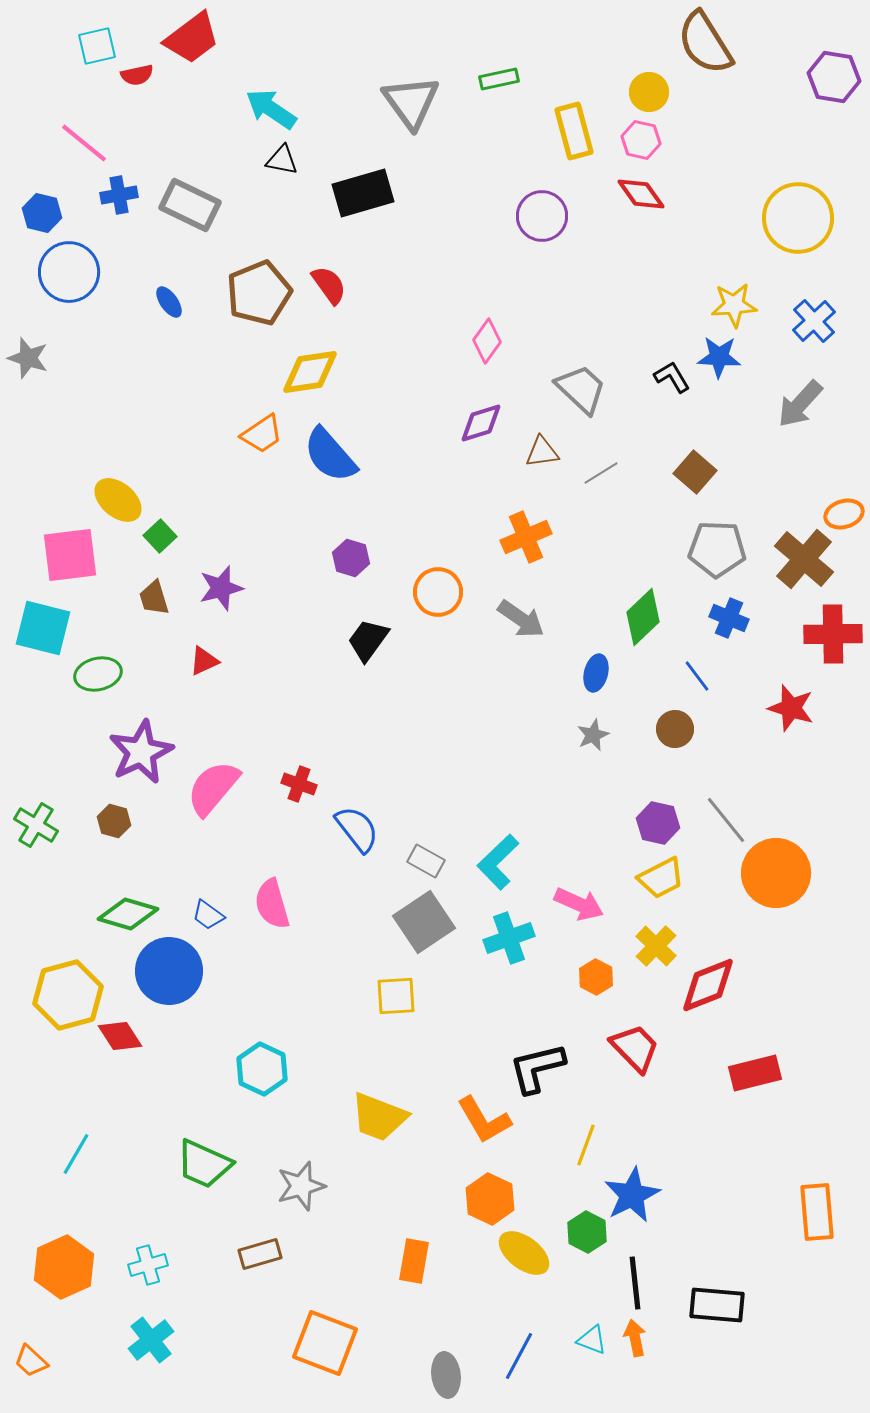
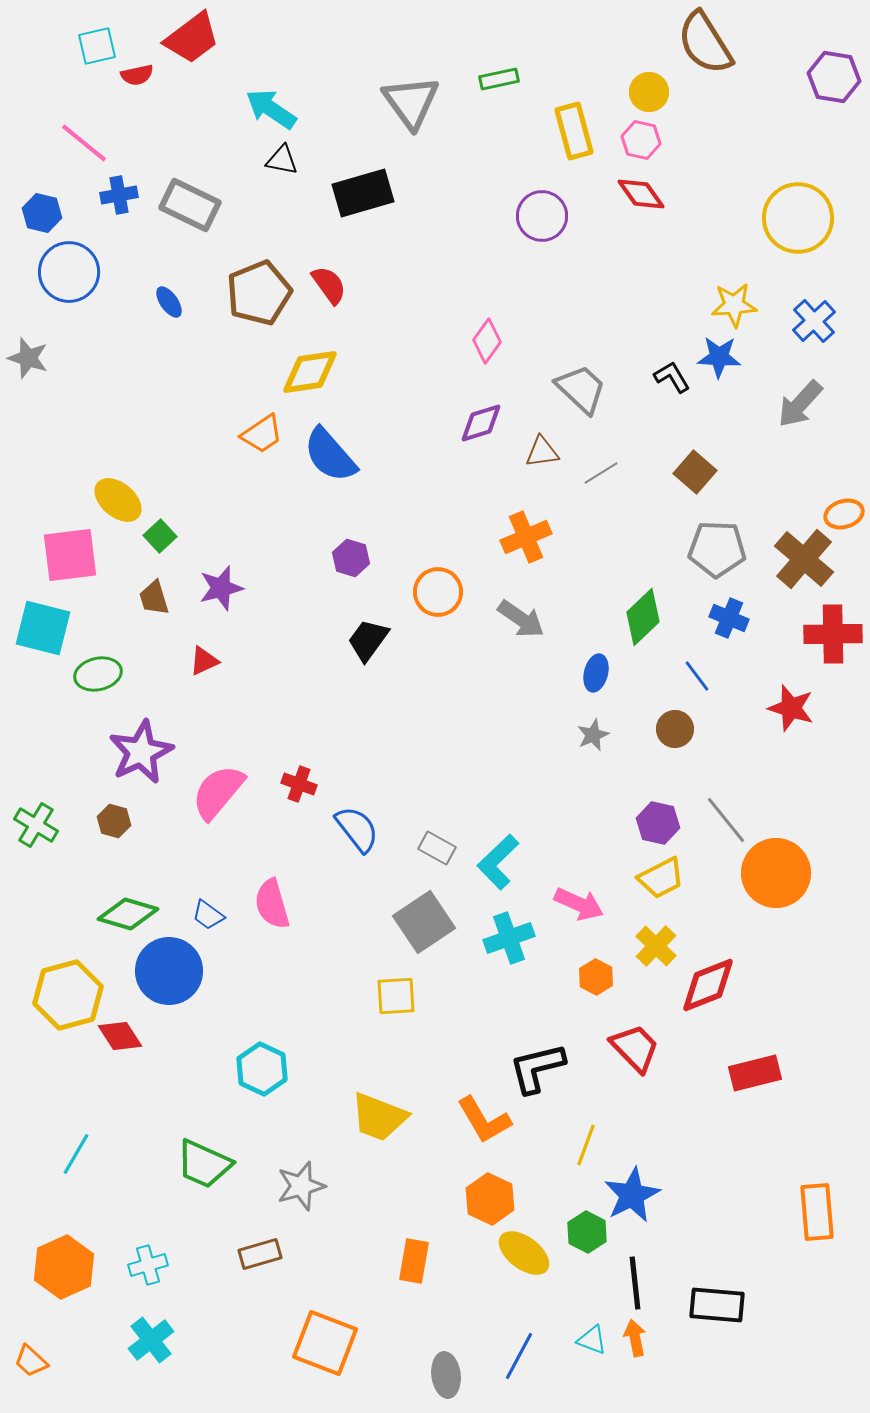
pink semicircle at (213, 788): moved 5 px right, 4 px down
gray rectangle at (426, 861): moved 11 px right, 13 px up
